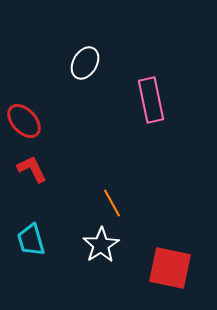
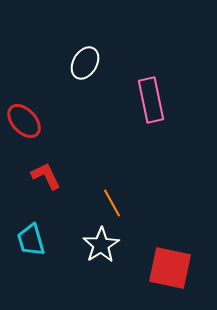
red L-shape: moved 14 px right, 7 px down
